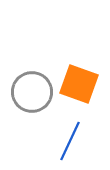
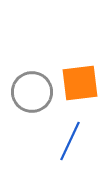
orange square: moved 1 px right, 1 px up; rotated 27 degrees counterclockwise
